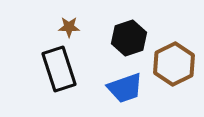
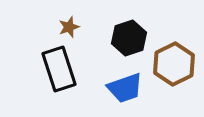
brown star: rotated 20 degrees counterclockwise
